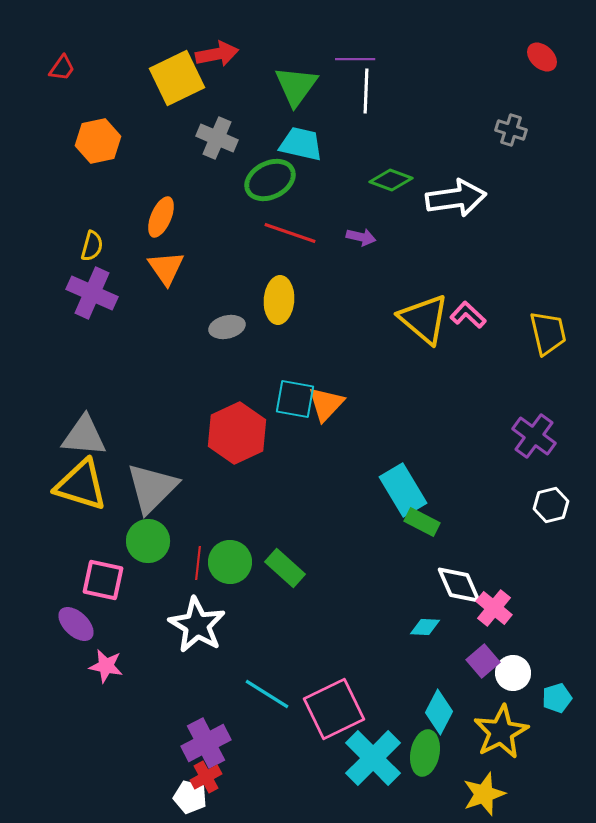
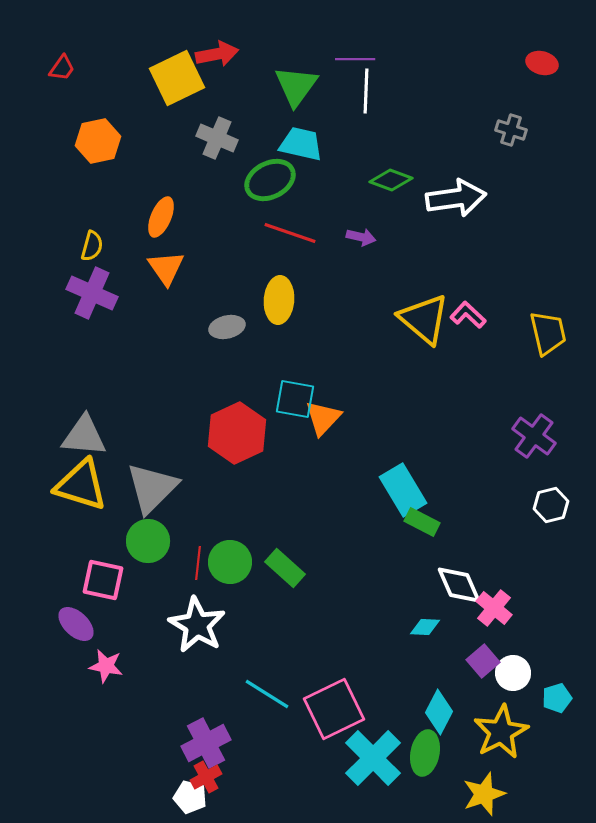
red ellipse at (542, 57): moved 6 px down; rotated 28 degrees counterclockwise
orange triangle at (326, 404): moved 3 px left, 14 px down
